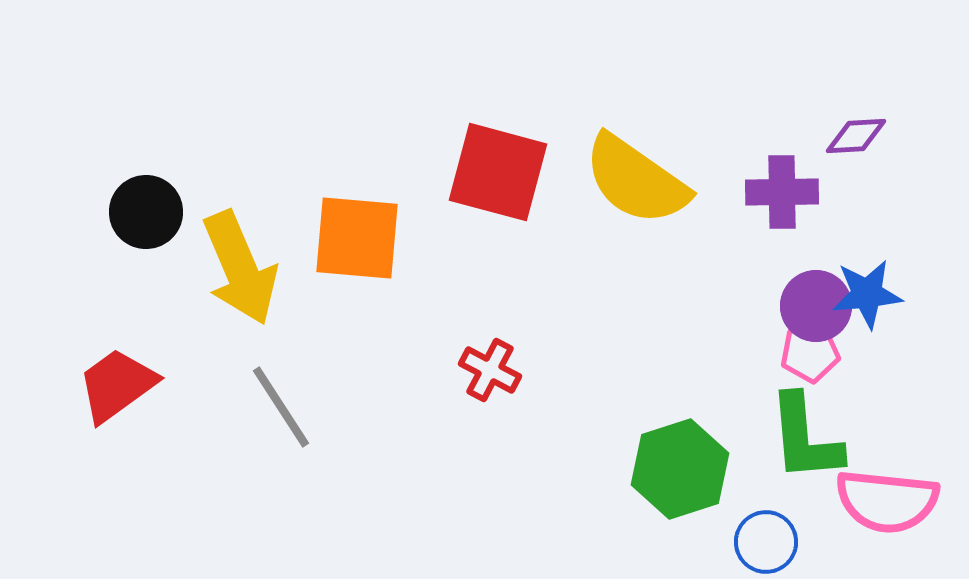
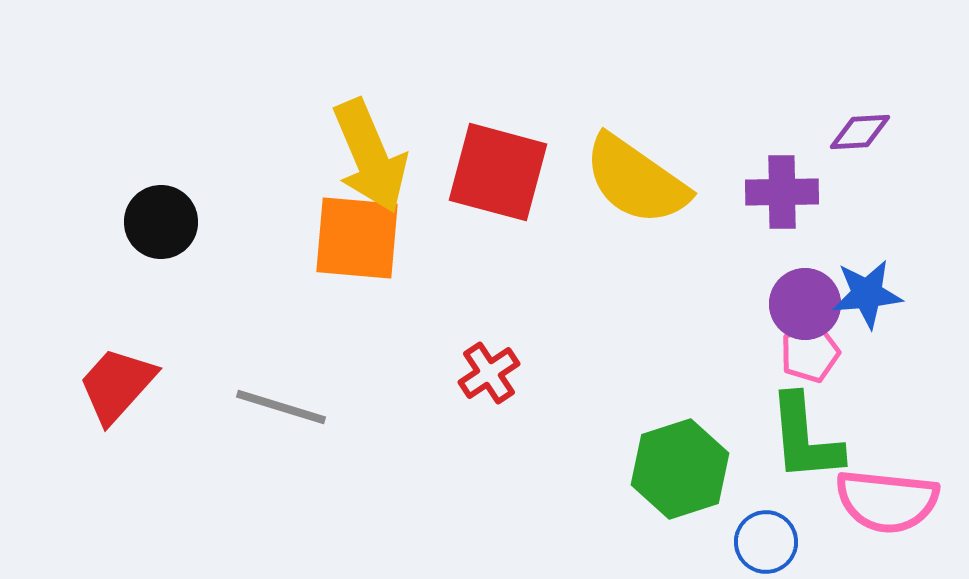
purple diamond: moved 4 px right, 4 px up
black circle: moved 15 px right, 10 px down
yellow arrow: moved 130 px right, 112 px up
purple circle: moved 11 px left, 2 px up
pink pentagon: rotated 12 degrees counterclockwise
red cross: moved 1 px left, 3 px down; rotated 28 degrees clockwise
red trapezoid: rotated 12 degrees counterclockwise
gray line: rotated 40 degrees counterclockwise
